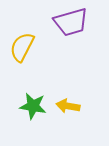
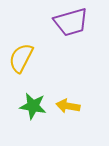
yellow semicircle: moved 1 px left, 11 px down
